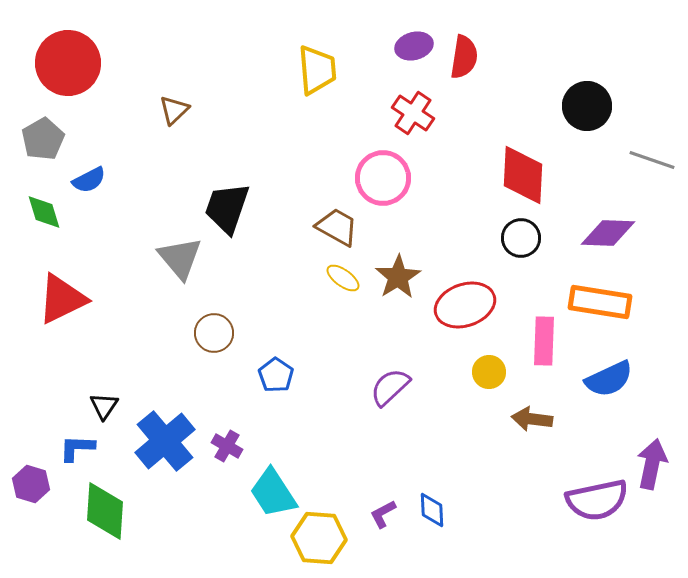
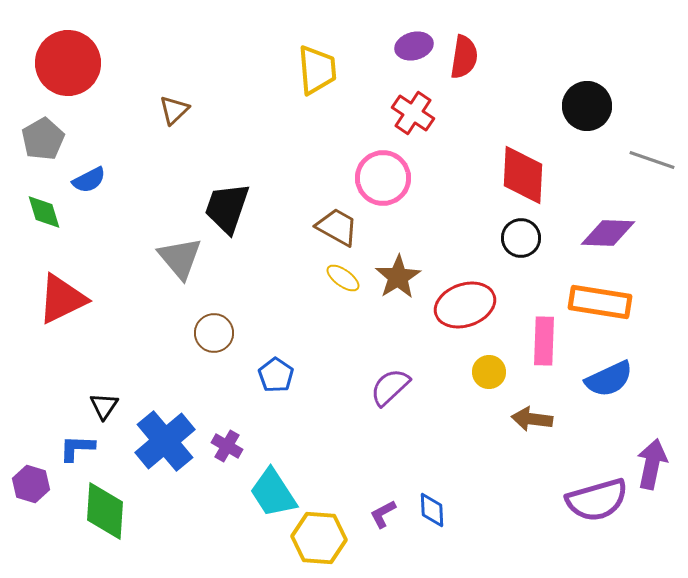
purple semicircle at (597, 500): rotated 4 degrees counterclockwise
